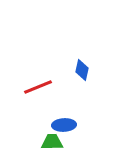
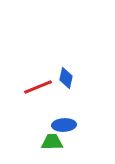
blue diamond: moved 16 px left, 8 px down
